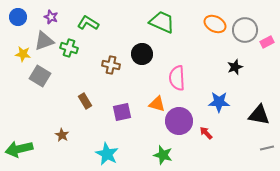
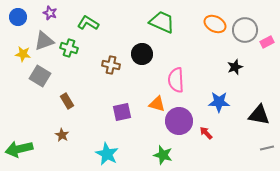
purple star: moved 1 px left, 4 px up
pink semicircle: moved 1 px left, 2 px down
brown rectangle: moved 18 px left
